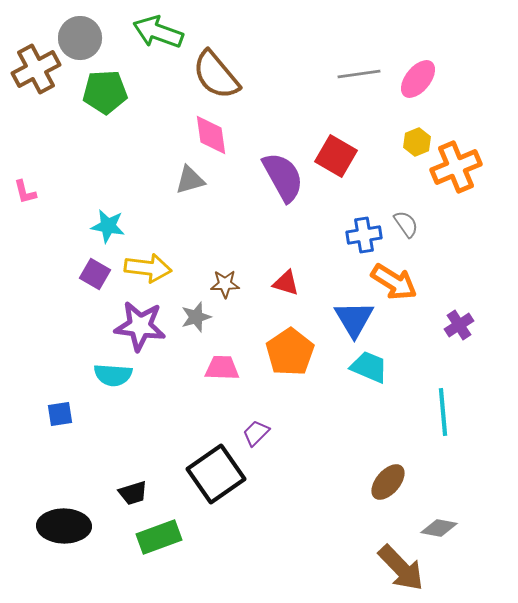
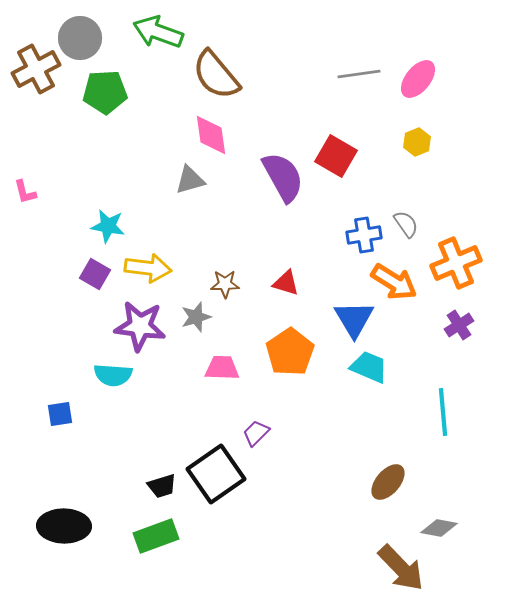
orange cross: moved 96 px down
black trapezoid: moved 29 px right, 7 px up
green rectangle: moved 3 px left, 1 px up
